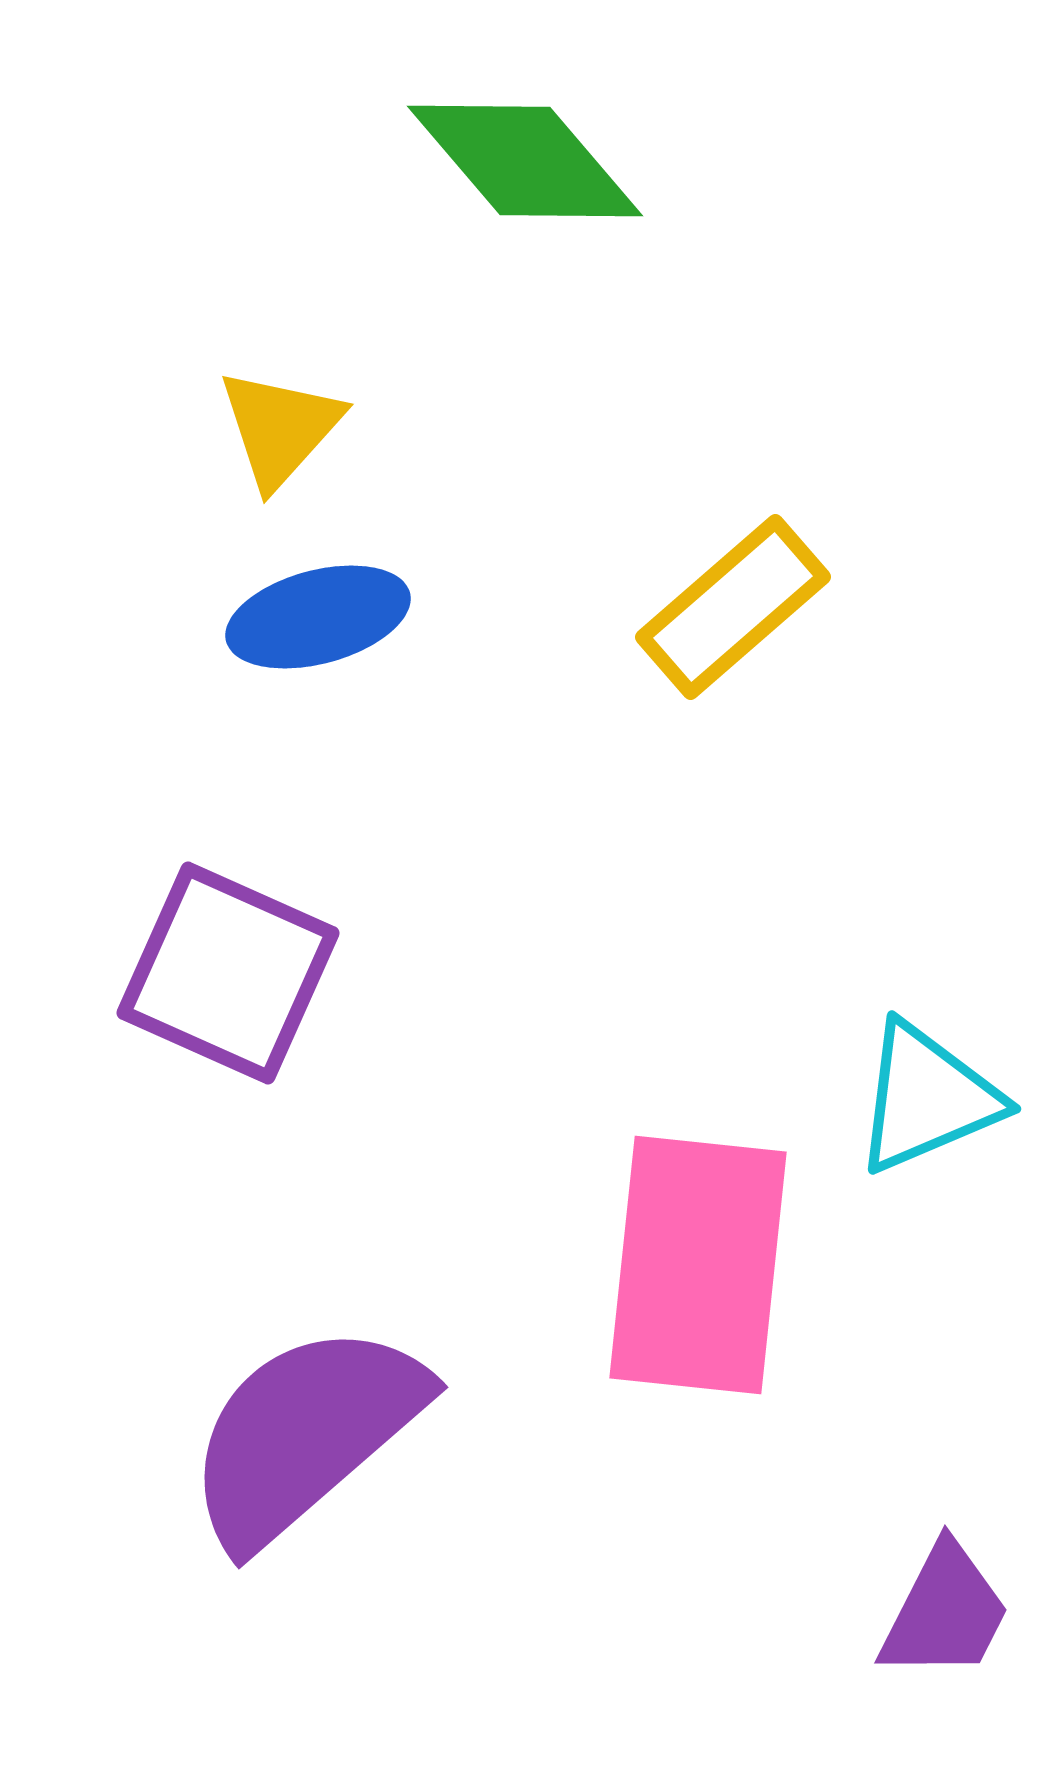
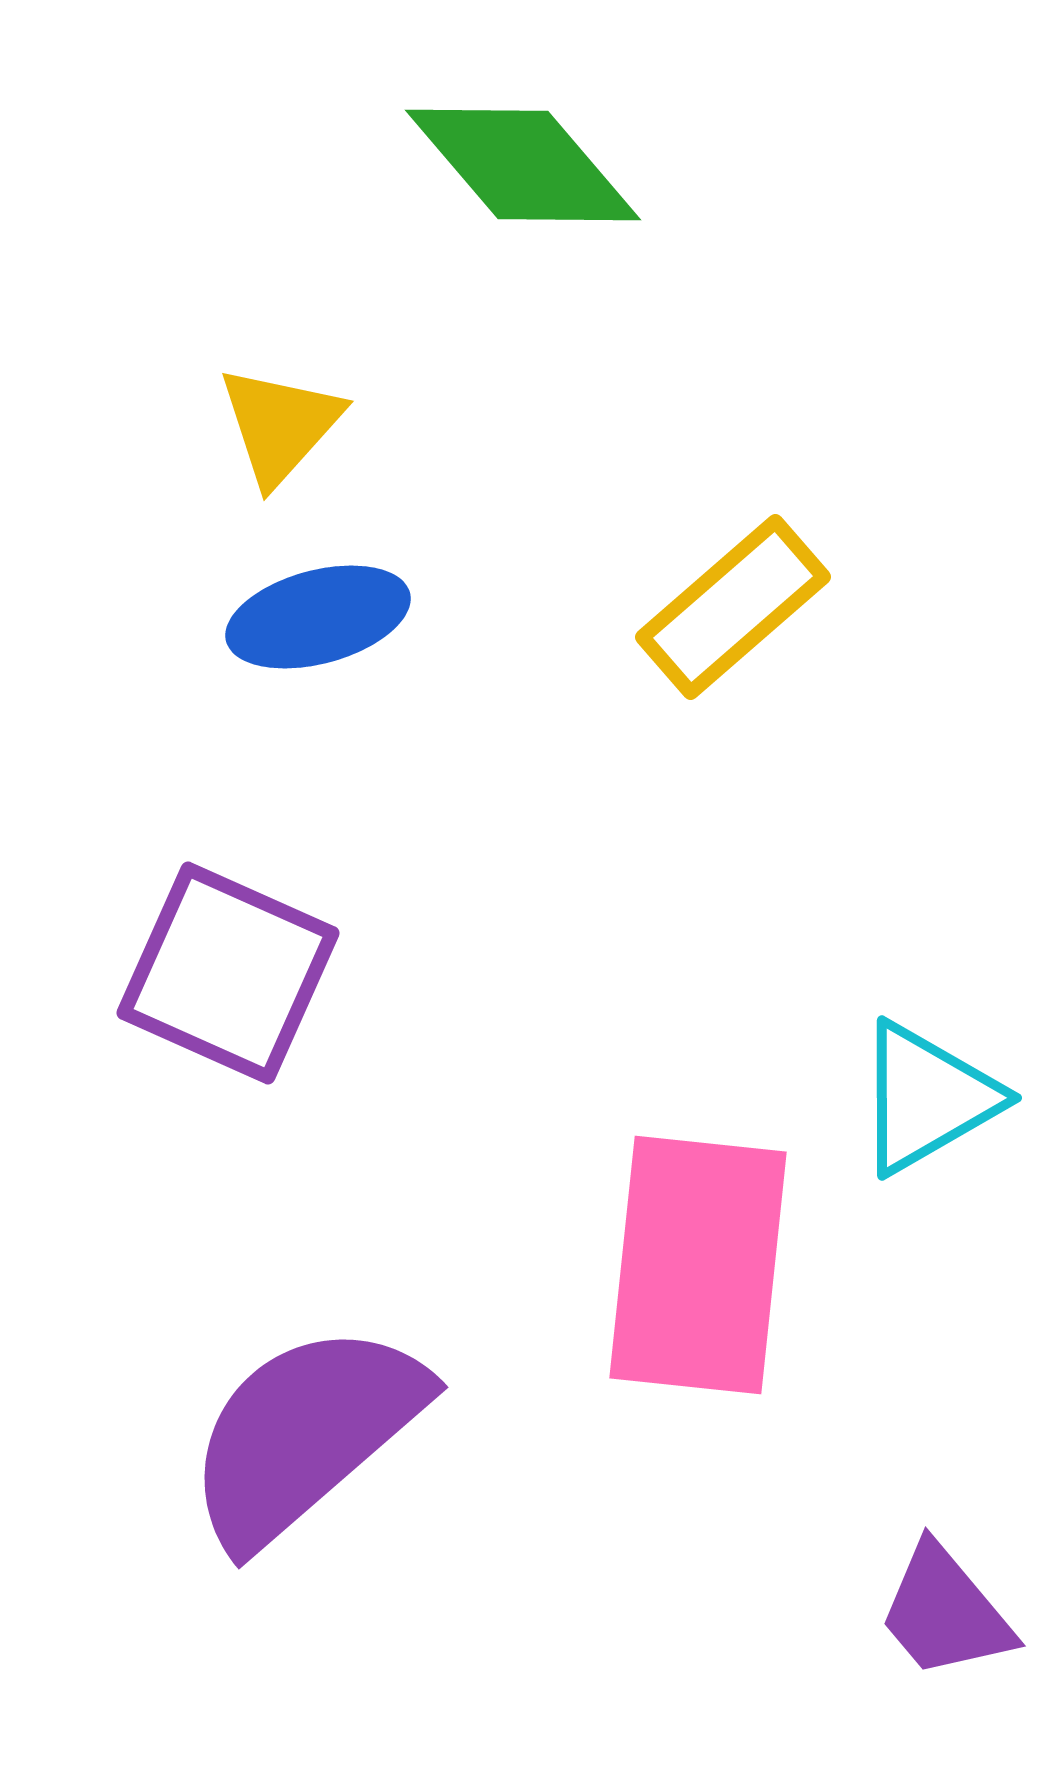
green diamond: moved 2 px left, 4 px down
yellow triangle: moved 3 px up
cyan triangle: rotated 7 degrees counterclockwise
purple trapezoid: rotated 113 degrees clockwise
